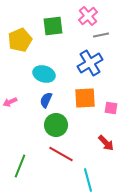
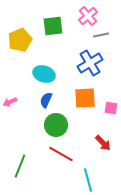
red arrow: moved 3 px left
